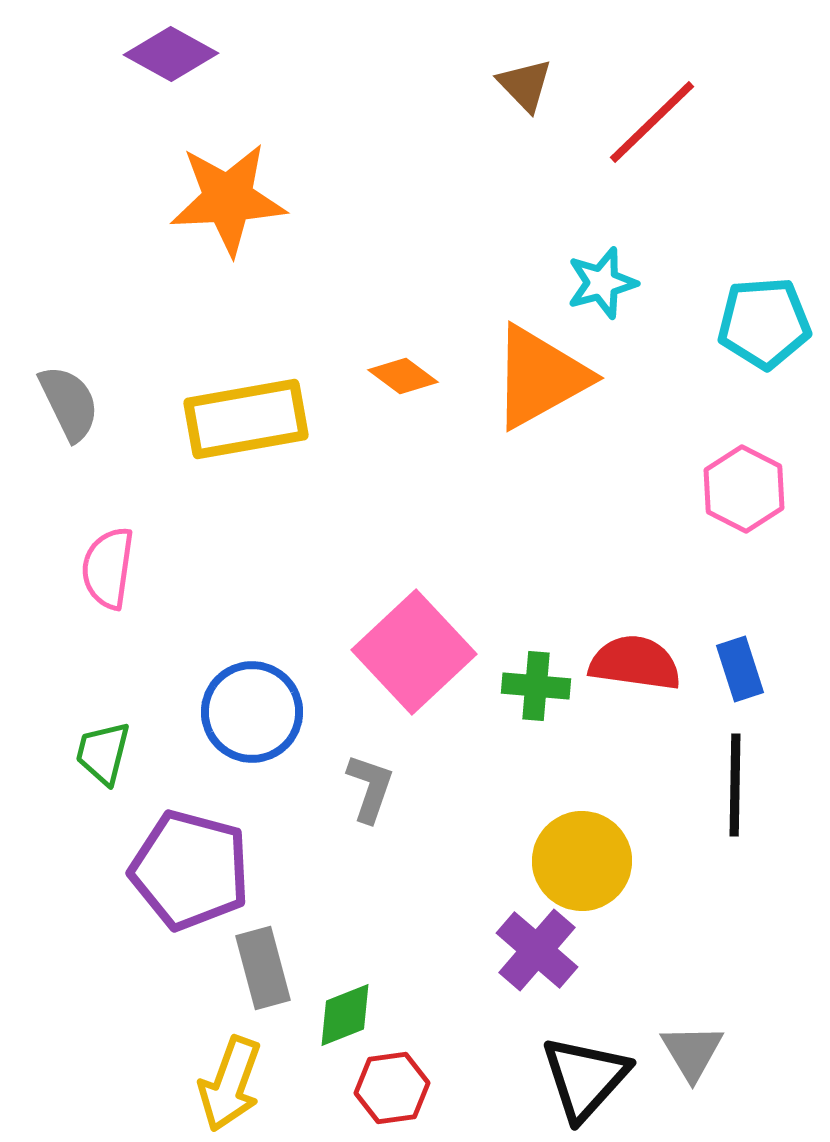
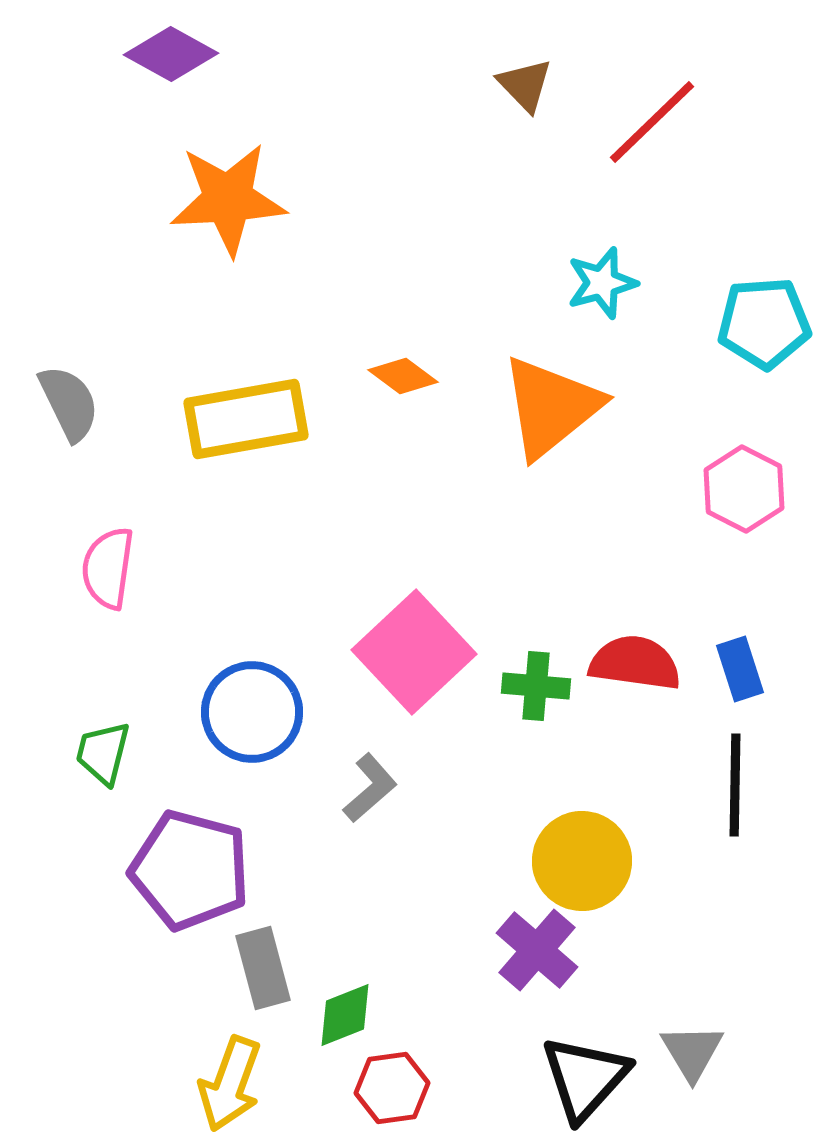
orange triangle: moved 11 px right, 30 px down; rotated 10 degrees counterclockwise
gray L-shape: rotated 30 degrees clockwise
